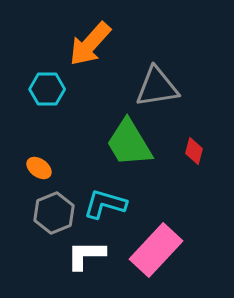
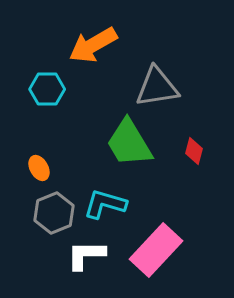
orange arrow: moved 3 px right, 1 px down; rotated 18 degrees clockwise
orange ellipse: rotated 25 degrees clockwise
